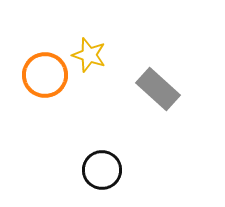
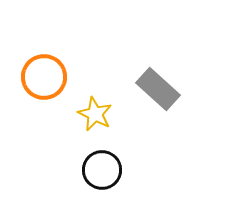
yellow star: moved 6 px right, 59 px down; rotated 8 degrees clockwise
orange circle: moved 1 px left, 2 px down
